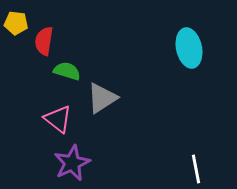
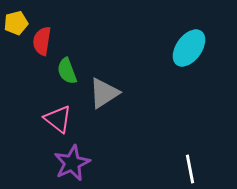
yellow pentagon: rotated 20 degrees counterclockwise
red semicircle: moved 2 px left
cyan ellipse: rotated 48 degrees clockwise
green semicircle: rotated 128 degrees counterclockwise
gray triangle: moved 2 px right, 5 px up
white line: moved 6 px left
